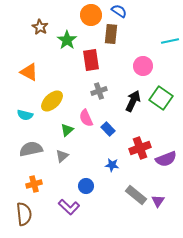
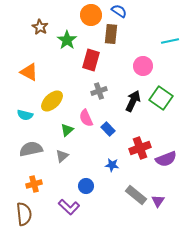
red rectangle: rotated 25 degrees clockwise
